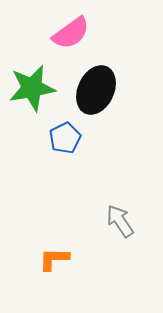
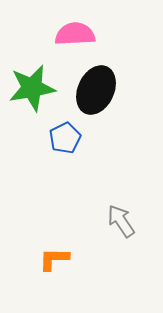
pink semicircle: moved 4 px right, 1 px down; rotated 147 degrees counterclockwise
gray arrow: moved 1 px right
